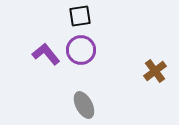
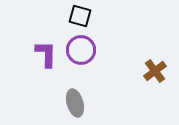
black square: rotated 25 degrees clockwise
purple L-shape: rotated 40 degrees clockwise
gray ellipse: moved 9 px left, 2 px up; rotated 12 degrees clockwise
